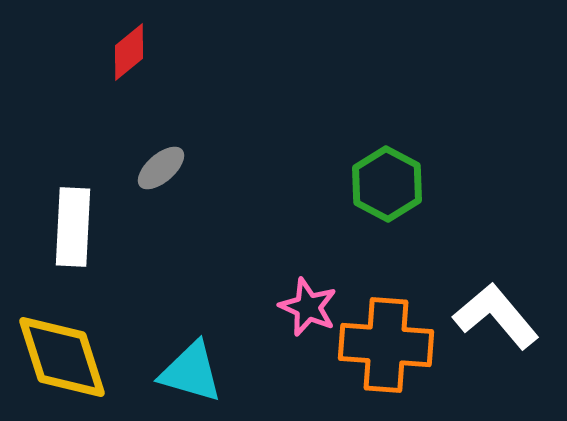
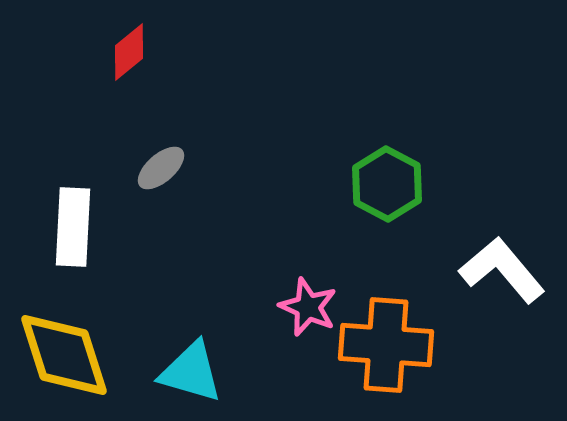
white L-shape: moved 6 px right, 46 px up
yellow diamond: moved 2 px right, 2 px up
